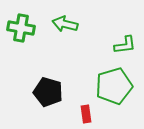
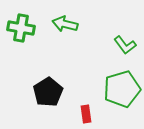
green L-shape: rotated 60 degrees clockwise
green pentagon: moved 8 px right, 3 px down
black pentagon: rotated 24 degrees clockwise
